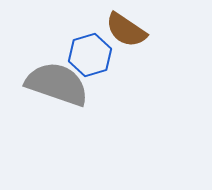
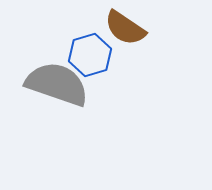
brown semicircle: moved 1 px left, 2 px up
